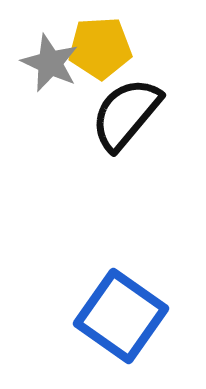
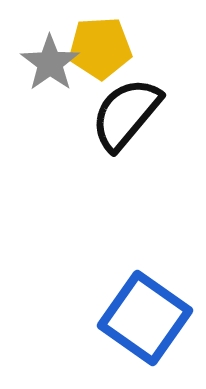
gray star: rotated 12 degrees clockwise
blue square: moved 24 px right, 2 px down
